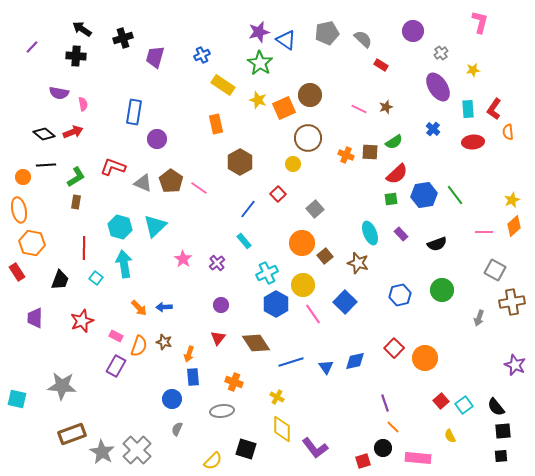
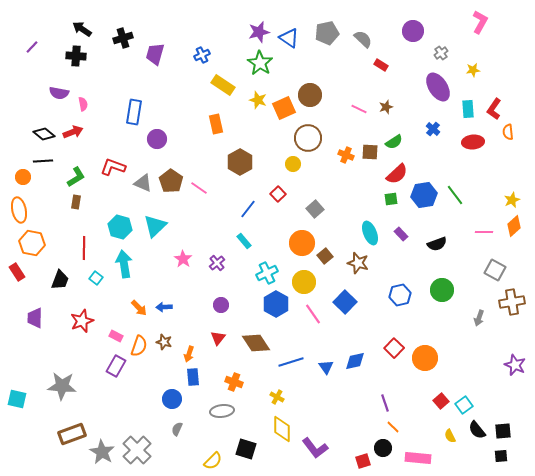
pink L-shape at (480, 22): rotated 15 degrees clockwise
blue triangle at (286, 40): moved 3 px right, 2 px up
purple trapezoid at (155, 57): moved 3 px up
black line at (46, 165): moved 3 px left, 4 px up
yellow circle at (303, 285): moved 1 px right, 3 px up
black semicircle at (496, 407): moved 19 px left, 23 px down
